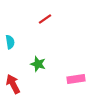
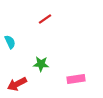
cyan semicircle: rotated 16 degrees counterclockwise
green star: moved 3 px right; rotated 14 degrees counterclockwise
red arrow: moved 4 px right; rotated 90 degrees counterclockwise
